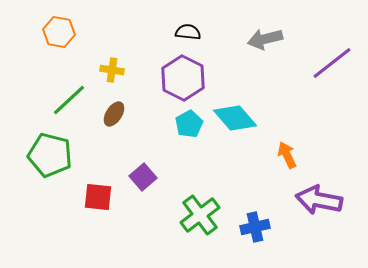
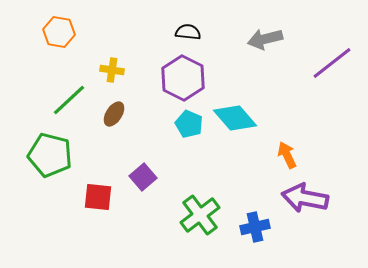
cyan pentagon: rotated 20 degrees counterclockwise
purple arrow: moved 14 px left, 2 px up
